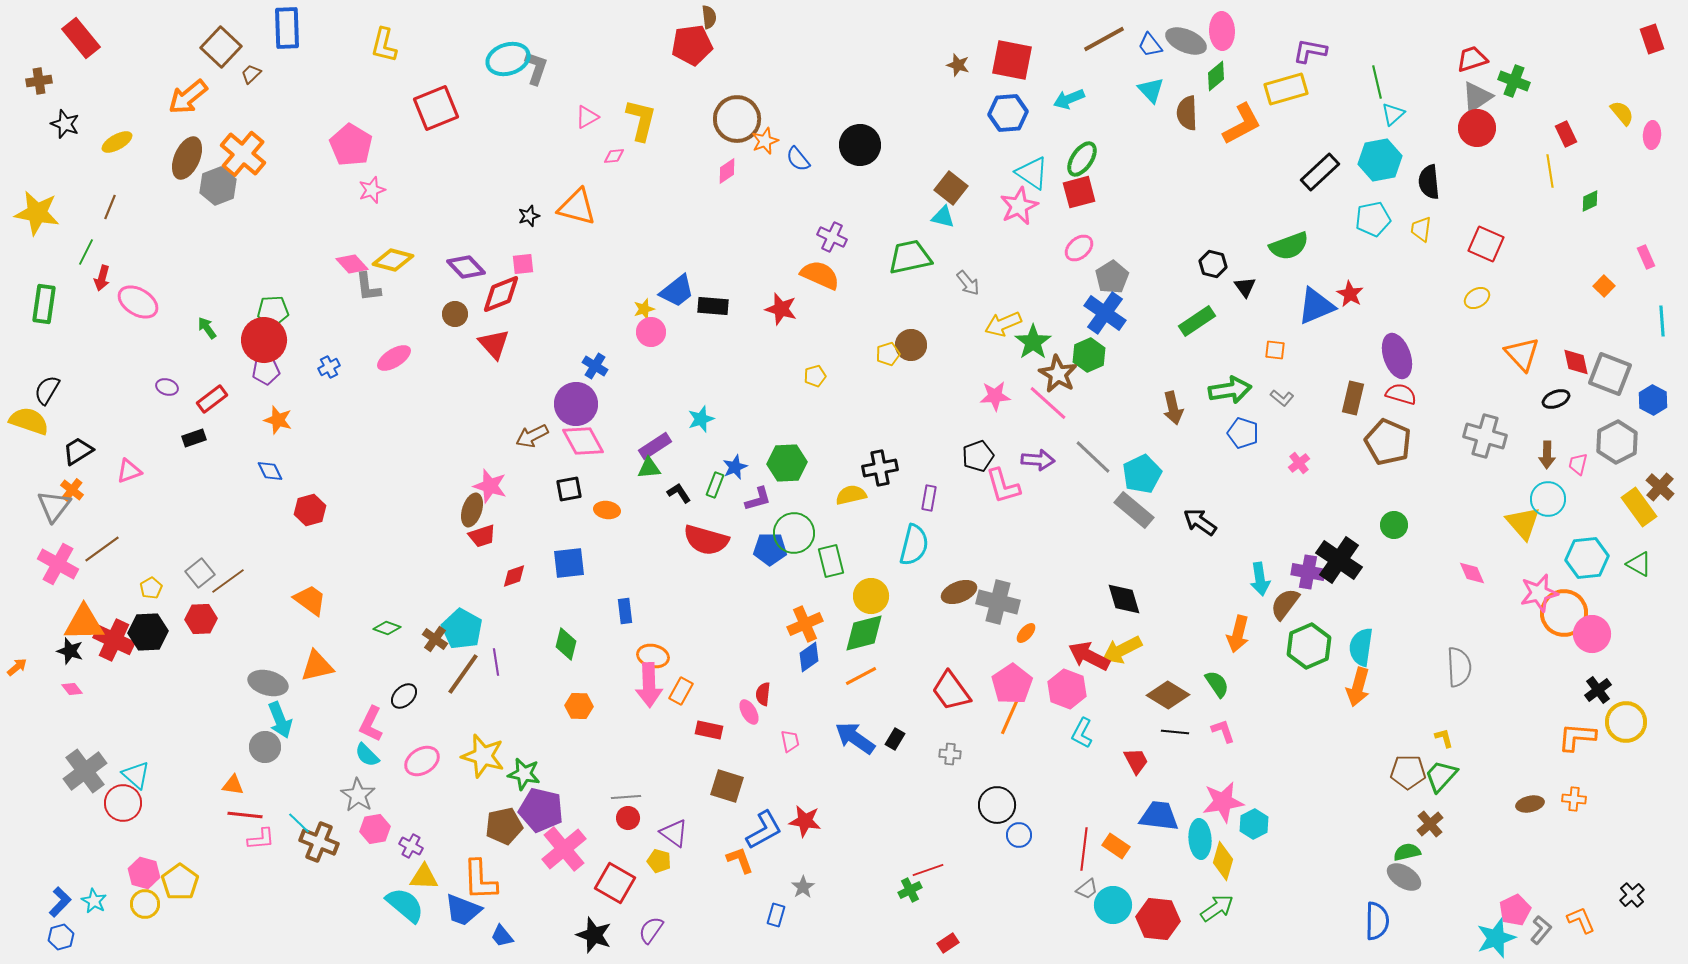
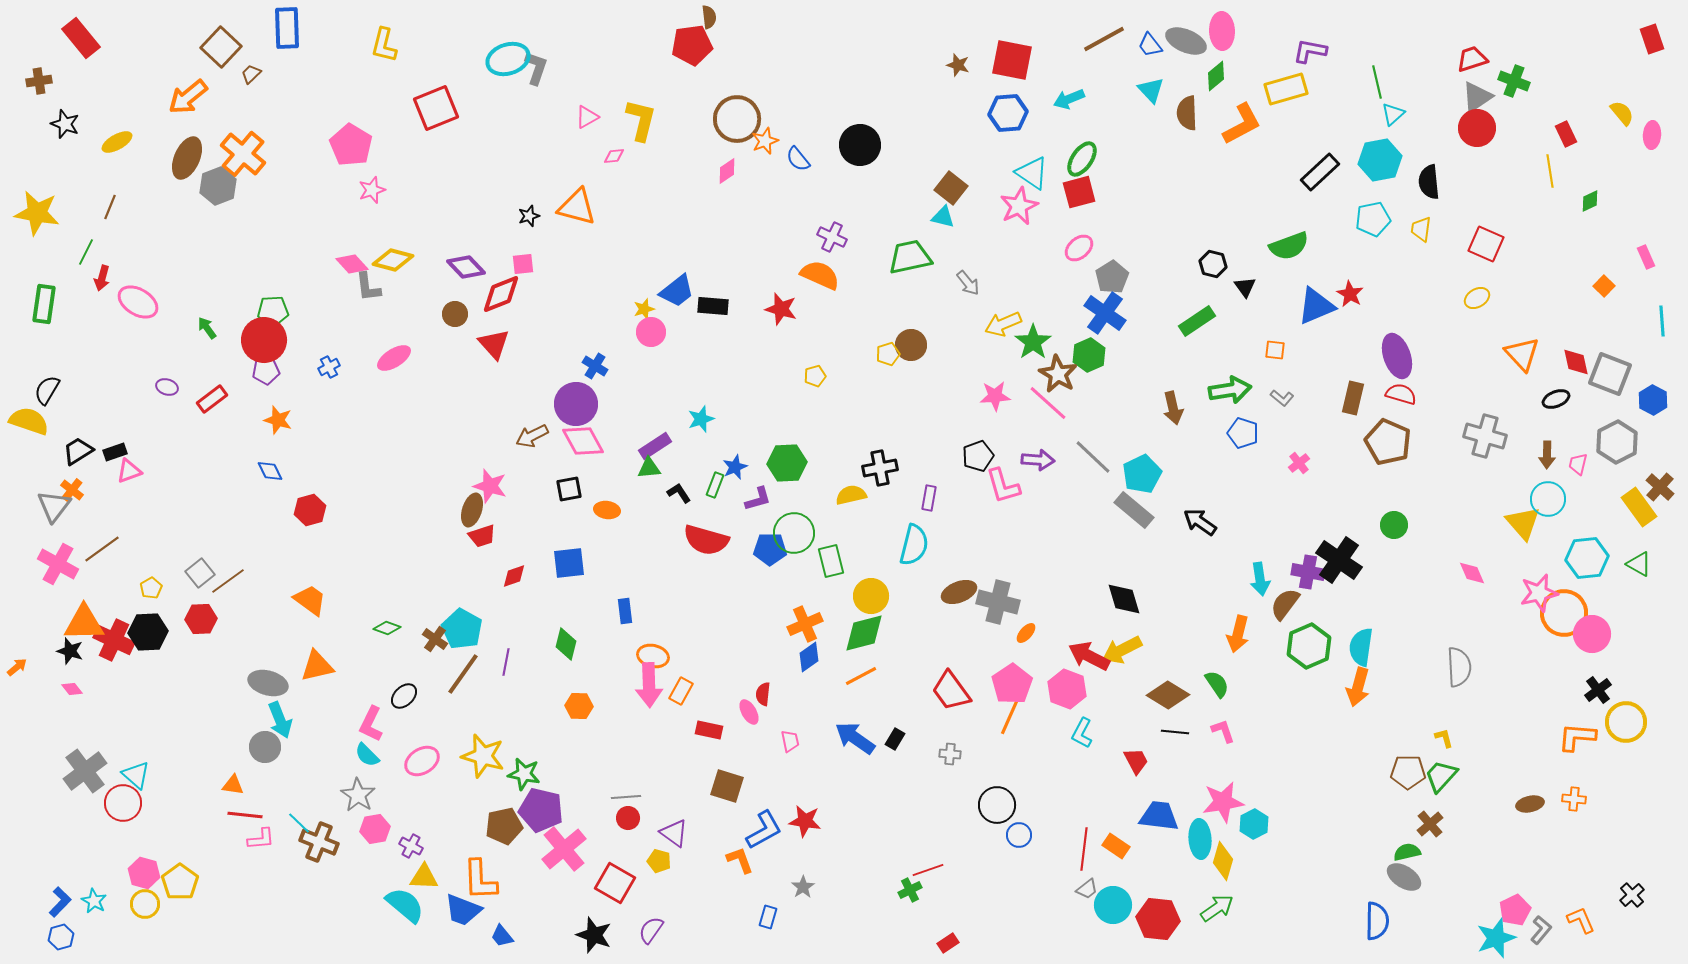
black rectangle at (194, 438): moved 79 px left, 14 px down
purple line at (496, 662): moved 10 px right; rotated 20 degrees clockwise
blue rectangle at (776, 915): moved 8 px left, 2 px down
